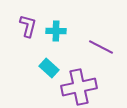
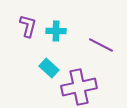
purple line: moved 2 px up
